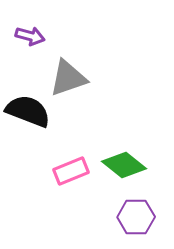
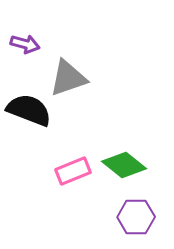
purple arrow: moved 5 px left, 8 px down
black semicircle: moved 1 px right, 1 px up
pink rectangle: moved 2 px right
